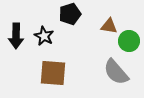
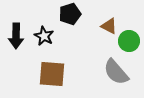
brown triangle: rotated 18 degrees clockwise
brown square: moved 1 px left, 1 px down
